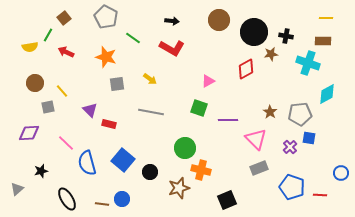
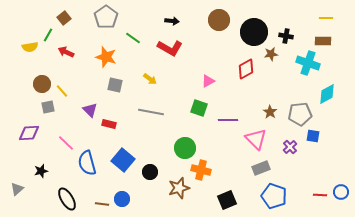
gray pentagon at (106, 17): rotated 10 degrees clockwise
red L-shape at (172, 48): moved 2 px left
brown circle at (35, 83): moved 7 px right, 1 px down
gray square at (117, 84): moved 2 px left, 1 px down; rotated 21 degrees clockwise
blue square at (309, 138): moved 4 px right, 2 px up
gray rectangle at (259, 168): moved 2 px right
blue circle at (341, 173): moved 19 px down
blue pentagon at (292, 187): moved 18 px left, 9 px down
